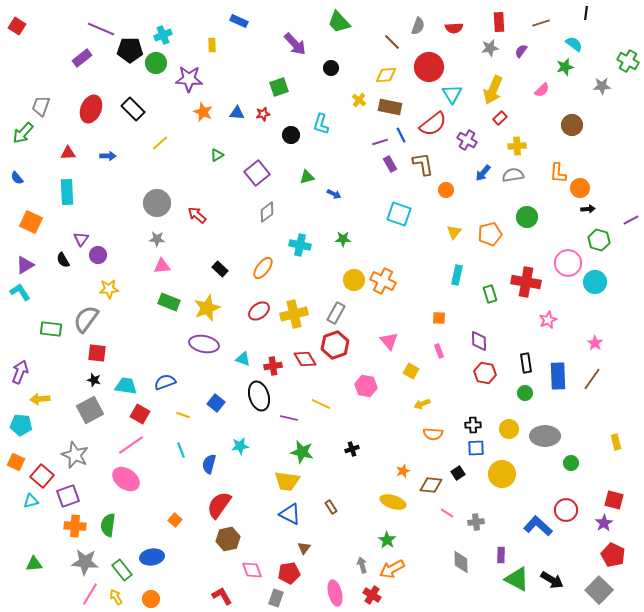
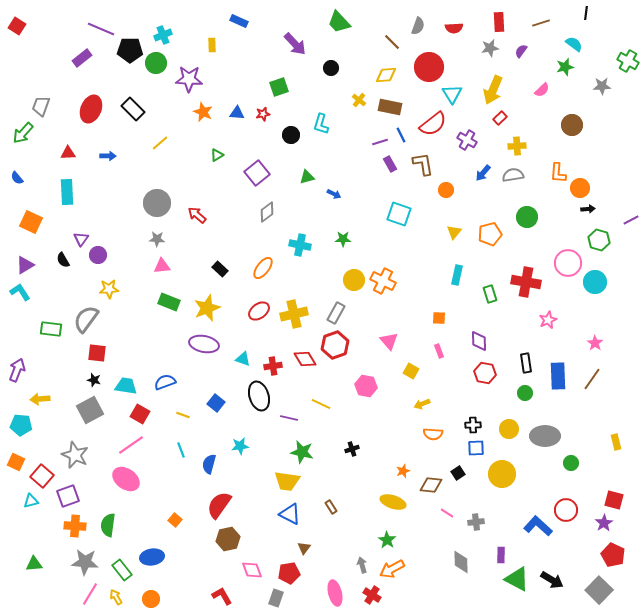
purple arrow at (20, 372): moved 3 px left, 2 px up
